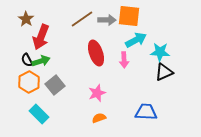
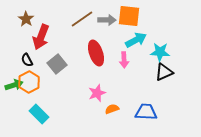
green arrow: moved 27 px left, 24 px down
gray square: moved 2 px right, 21 px up
orange semicircle: moved 13 px right, 9 px up
